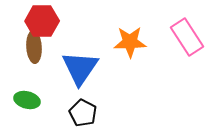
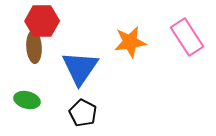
orange star: rotated 8 degrees counterclockwise
